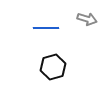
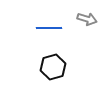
blue line: moved 3 px right
